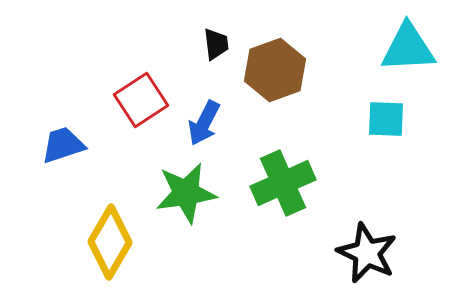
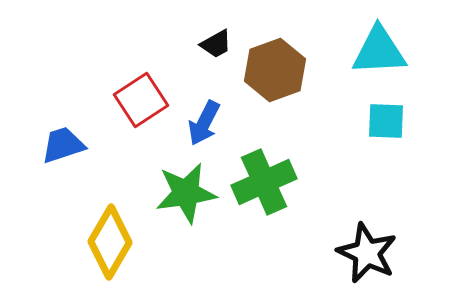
black trapezoid: rotated 68 degrees clockwise
cyan triangle: moved 29 px left, 3 px down
cyan square: moved 2 px down
green cross: moved 19 px left, 1 px up
